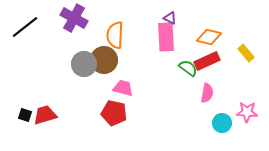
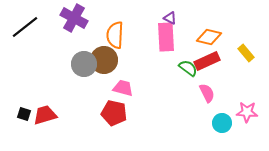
pink semicircle: rotated 36 degrees counterclockwise
black square: moved 1 px left, 1 px up
